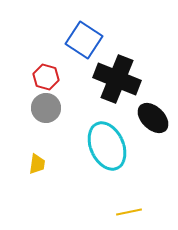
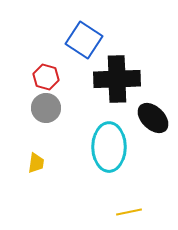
black cross: rotated 24 degrees counterclockwise
cyan ellipse: moved 2 px right, 1 px down; rotated 24 degrees clockwise
yellow trapezoid: moved 1 px left, 1 px up
